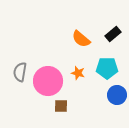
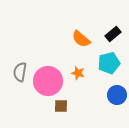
cyan pentagon: moved 2 px right, 5 px up; rotated 15 degrees counterclockwise
